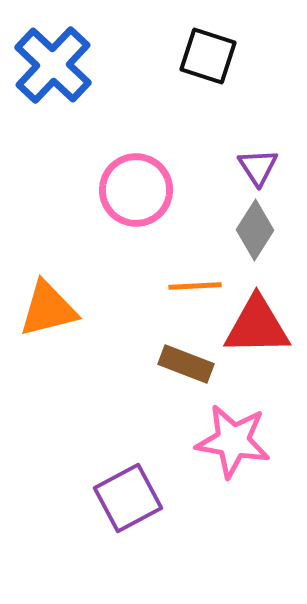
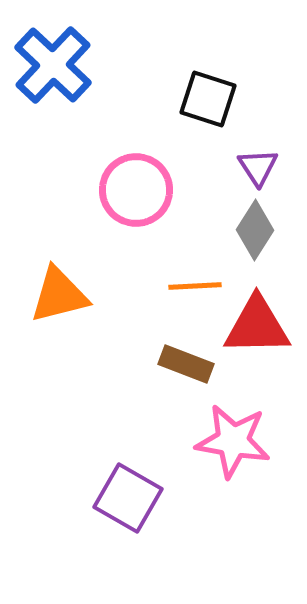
black square: moved 43 px down
orange triangle: moved 11 px right, 14 px up
purple square: rotated 32 degrees counterclockwise
